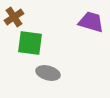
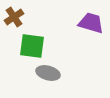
purple trapezoid: moved 1 px down
green square: moved 2 px right, 3 px down
